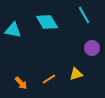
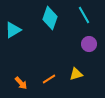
cyan diamond: moved 3 px right, 4 px up; rotated 50 degrees clockwise
cyan triangle: rotated 42 degrees counterclockwise
purple circle: moved 3 px left, 4 px up
